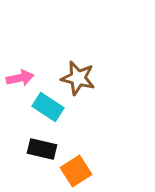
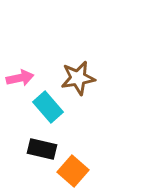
brown star: rotated 24 degrees counterclockwise
cyan rectangle: rotated 16 degrees clockwise
orange square: moved 3 px left; rotated 16 degrees counterclockwise
